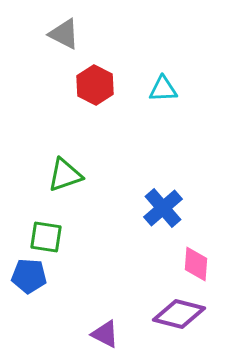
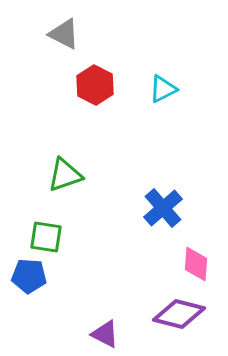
cyan triangle: rotated 24 degrees counterclockwise
